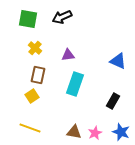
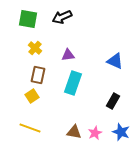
blue triangle: moved 3 px left
cyan rectangle: moved 2 px left, 1 px up
